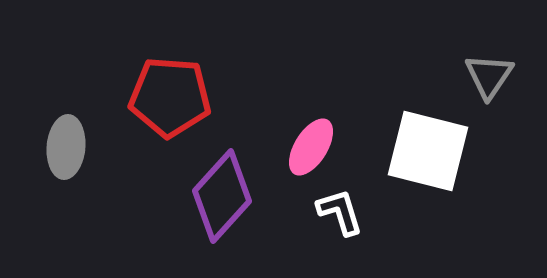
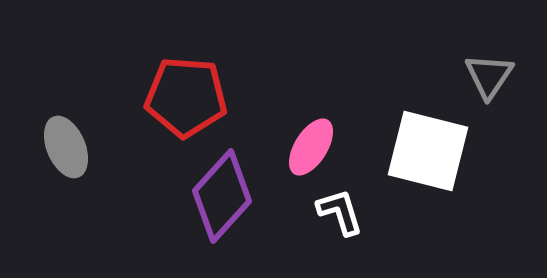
red pentagon: moved 16 px right
gray ellipse: rotated 28 degrees counterclockwise
